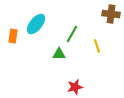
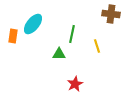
cyan ellipse: moved 3 px left
green line: rotated 18 degrees counterclockwise
red star: moved 3 px up; rotated 14 degrees counterclockwise
